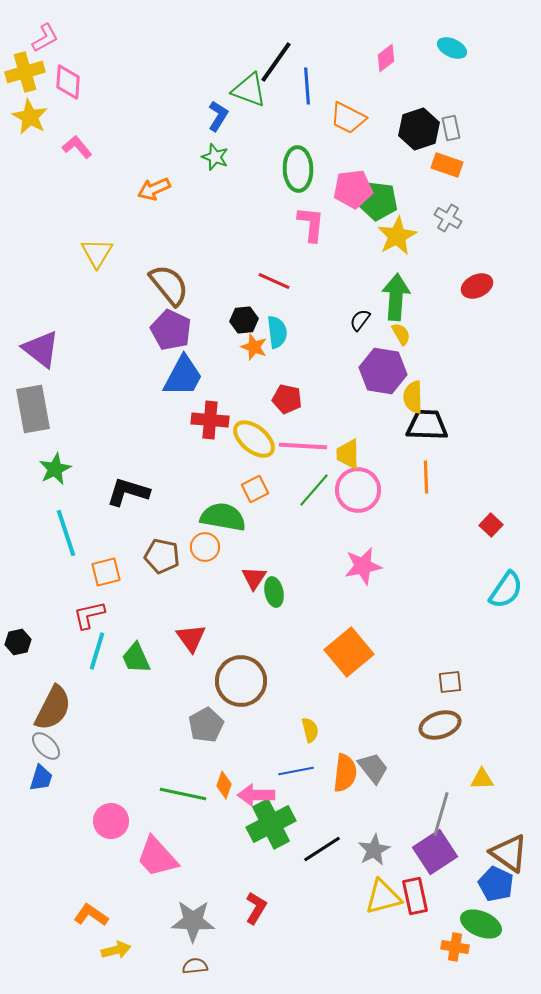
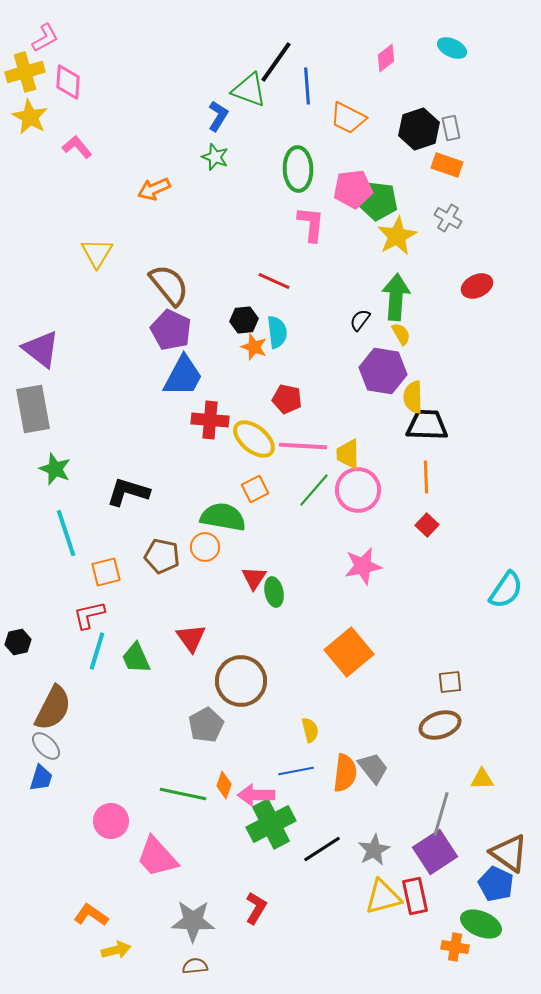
green star at (55, 469): rotated 24 degrees counterclockwise
red square at (491, 525): moved 64 px left
